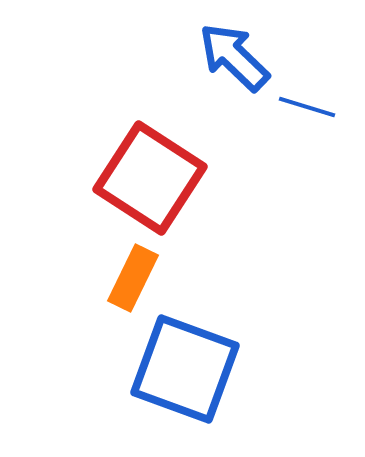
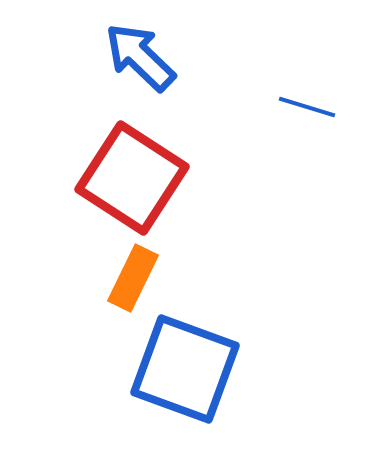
blue arrow: moved 94 px left
red square: moved 18 px left
